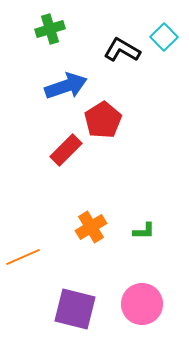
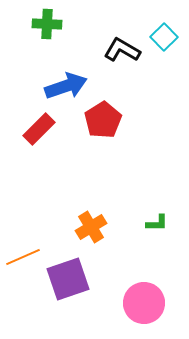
green cross: moved 3 px left, 5 px up; rotated 20 degrees clockwise
red rectangle: moved 27 px left, 21 px up
green L-shape: moved 13 px right, 8 px up
pink circle: moved 2 px right, 1 px up
purple square: moved 7 px left, 30 px up; rotated 33 degrees counterclockwise
